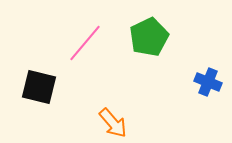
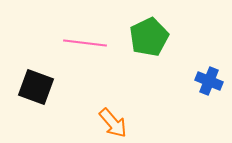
pink line: rotated 57 degrees clockwise
blue cross: moved 1 px right, 1 px up
black square: moved 3 px left; rotated 6 degrees clockwise
